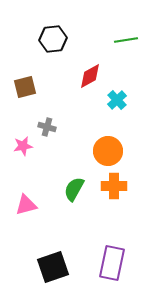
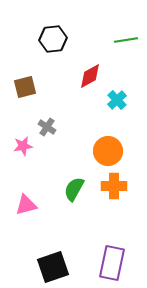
gray cross: rotated 18 degrees clockwise
